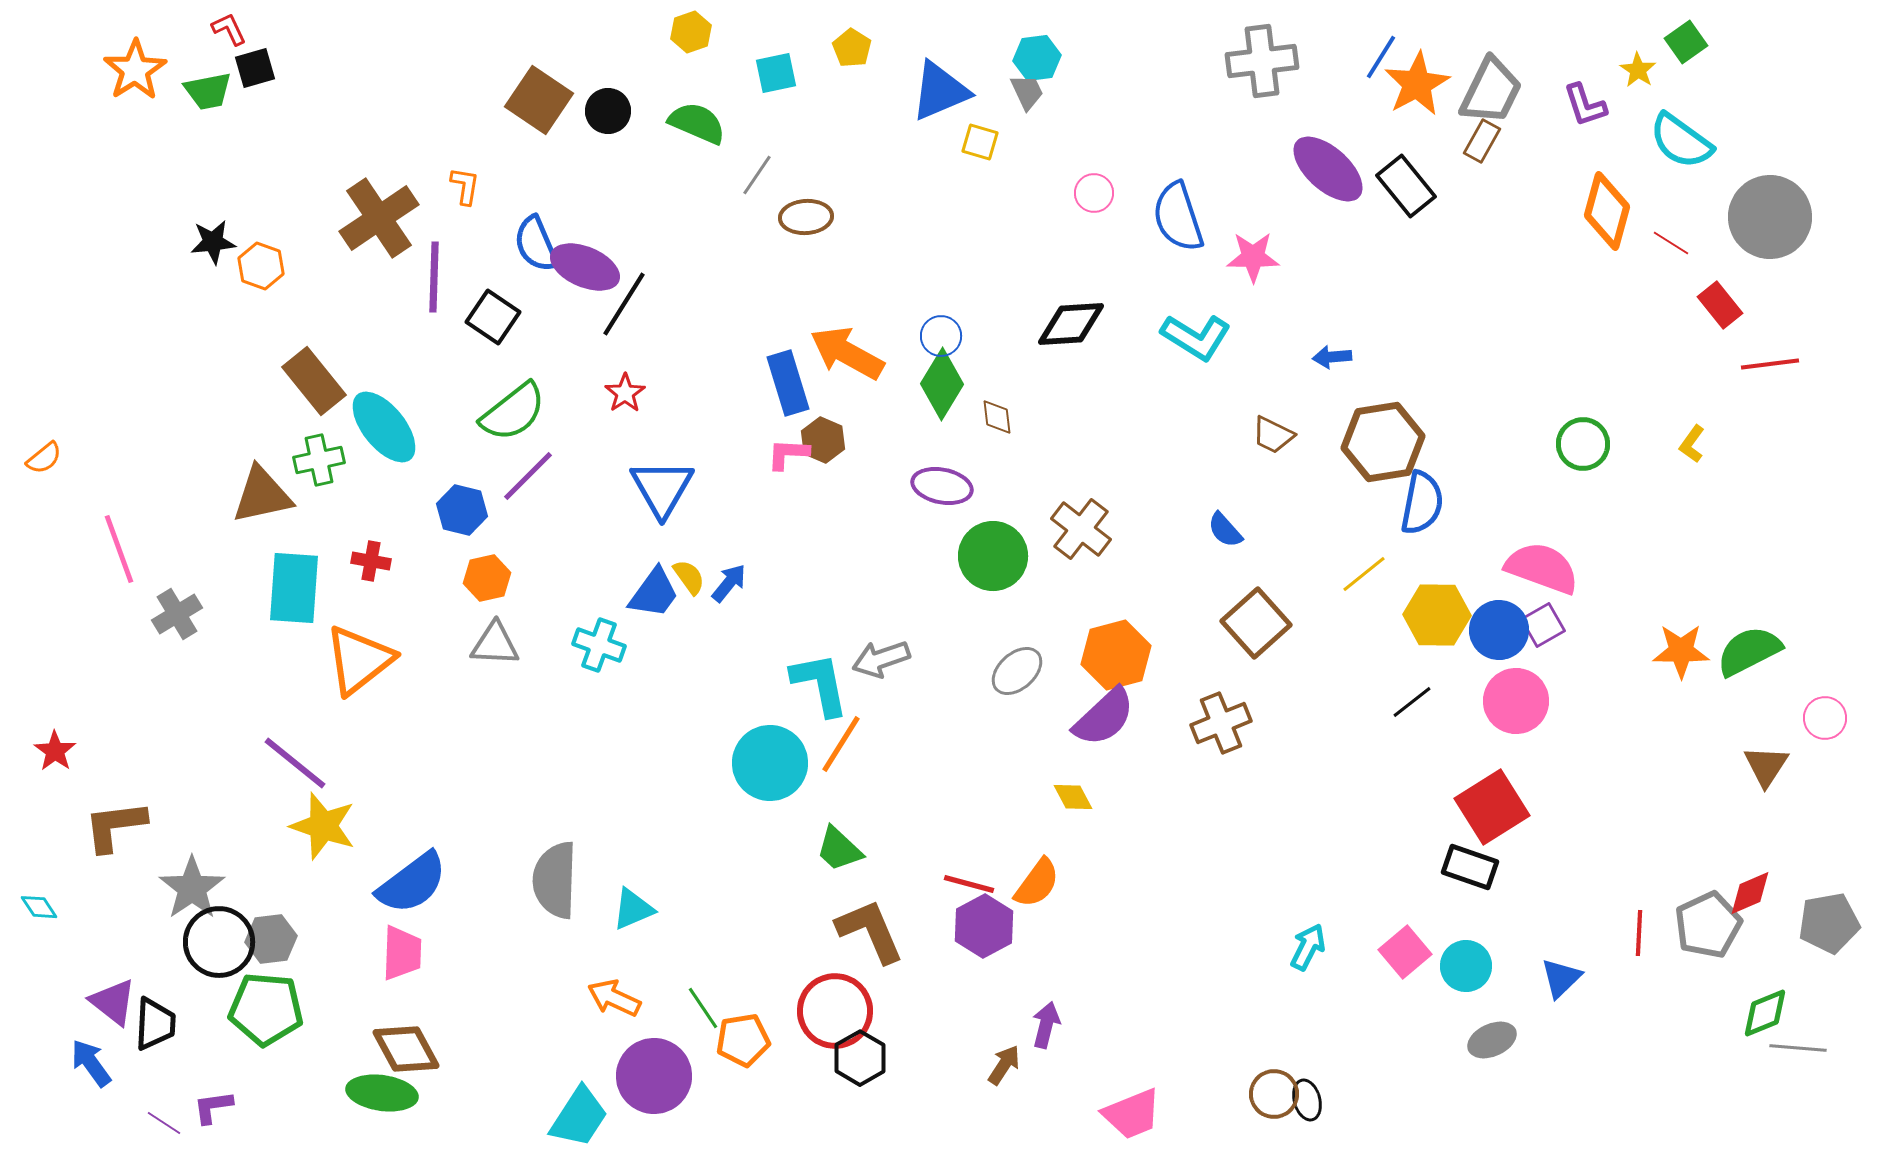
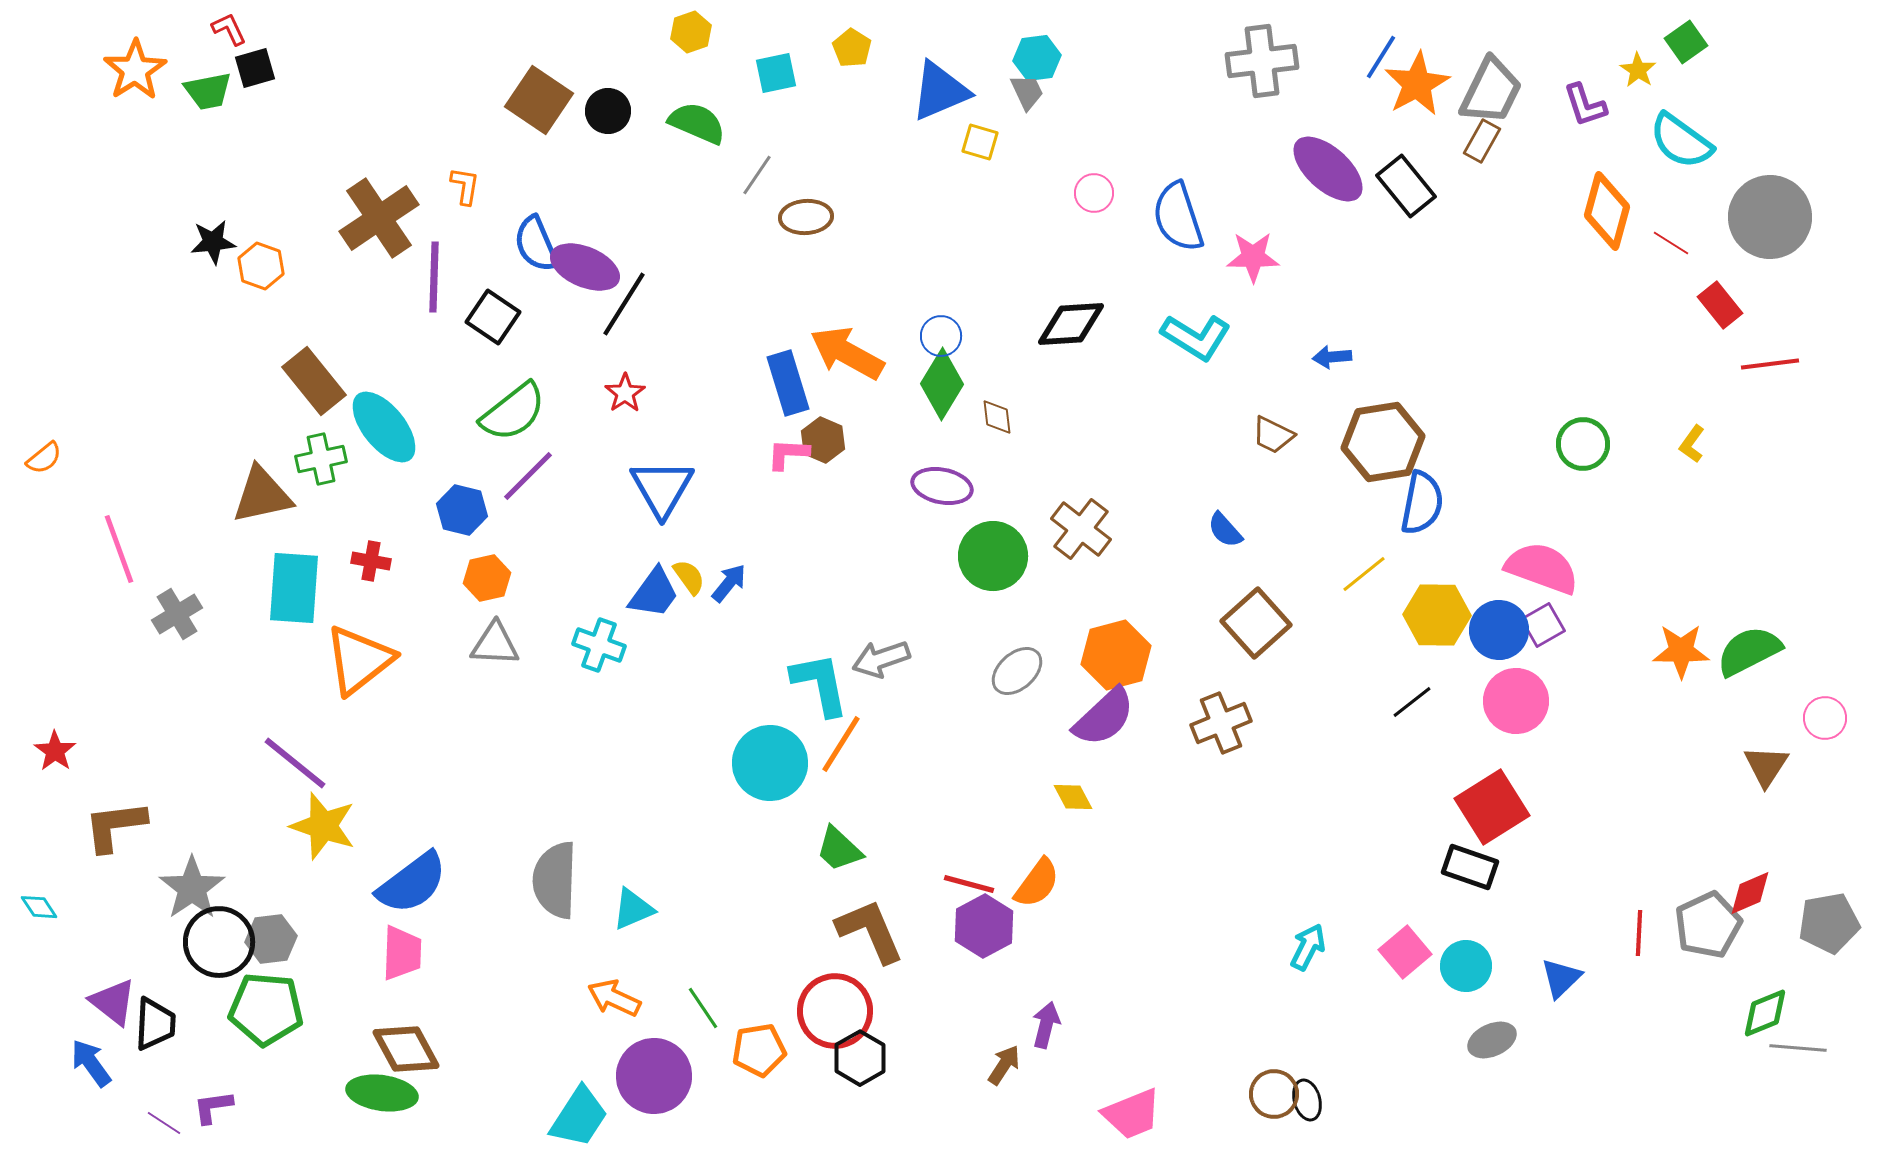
green cross at (319, 460): moved 2 px right, 1 px up
orange pentagon at (743, 1040): moved 16 px right, 10 px down
